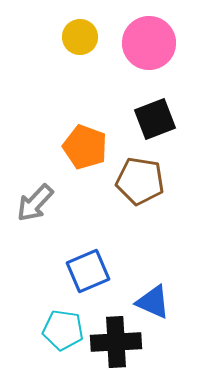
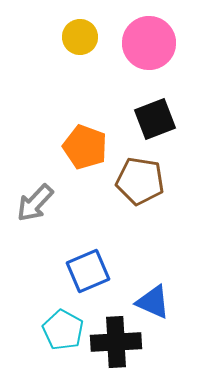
cyan pentagon: rotated 21 degrees clockwise
